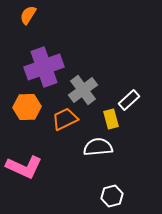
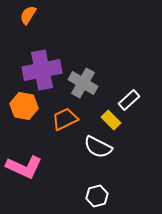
purple cross: moved 2 px left, 3 px down; rotated 9 degrees clockwise
gray cross: moved 7 px up; rotated 24 degrees counterclockwise
orange hexagon: moved 3 px left, 1 px up; rotated 12 degrees clockwise
yellow rectangle: moved 1 px down; rotated 30 degrees counterclockwise
white semicircle: rotated 148 degrees counterclockwise
white hexagon: moved 15 px left
